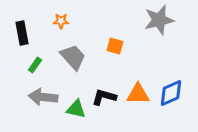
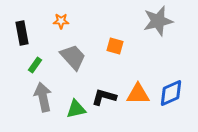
gray star: moved 1 px left, 1 px down
gray arrow: rotated 72 degrees clockwise
green triangle: rotated 25 degrees counterclockwise
